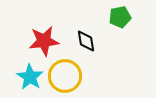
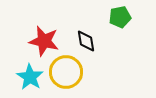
red star: rotated 20 degrees clockwise
yellow circle: moved 1 px right, 4 px up
